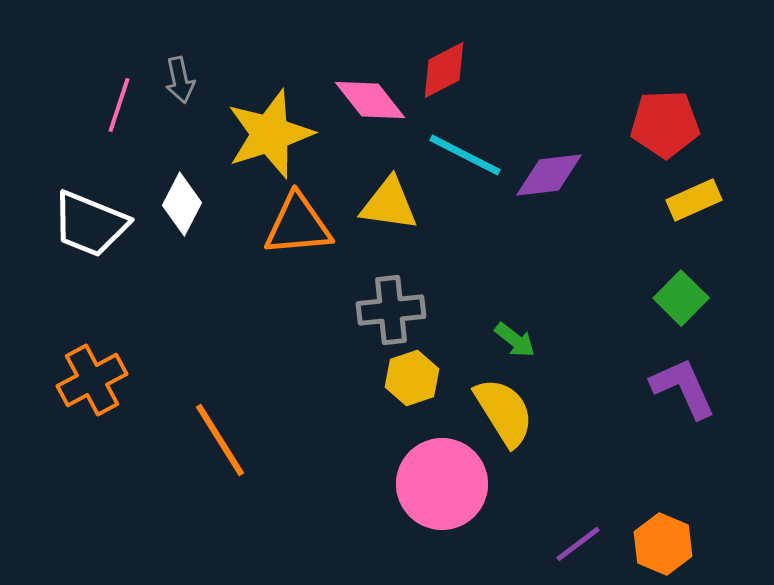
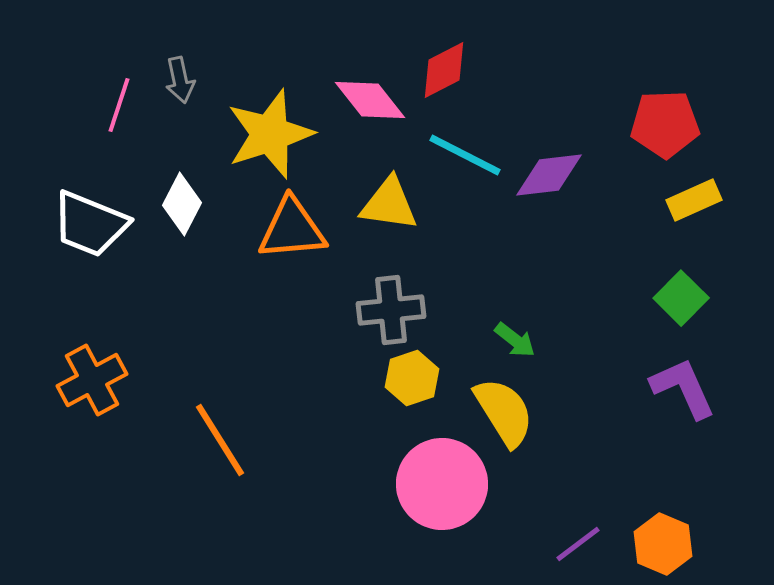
orange triangle: moved 6 px left, 4 px down
